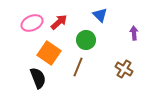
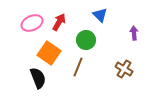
red arrow: rotated 18 degrees counterclockwise
